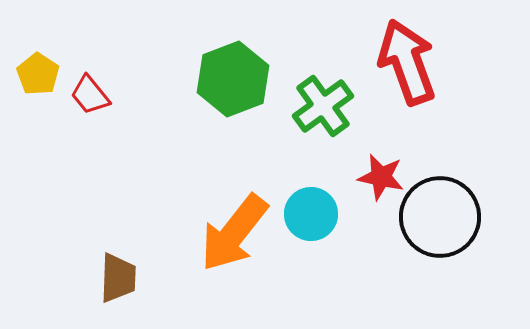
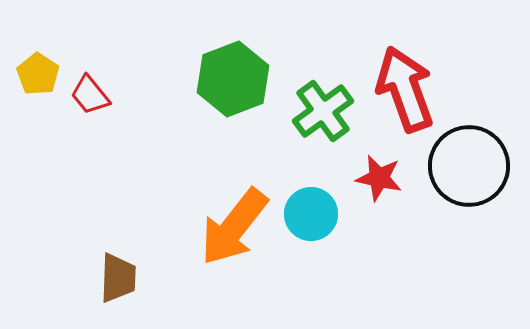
red arrow: moved 2 px left, 27 px down
green cross: moved 5 px down
red star: moved 2 px left, 1 px down
black circle: moved 29 px right, 51 px up
orange arrow: moved 6 px up
